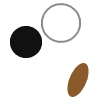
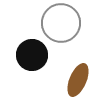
black circle: moved 6 px right, 13 px down
